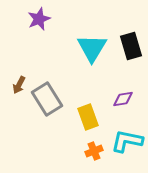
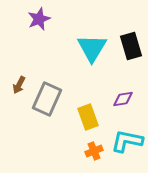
gray rectangle: rotated 56 degrees clockwise
